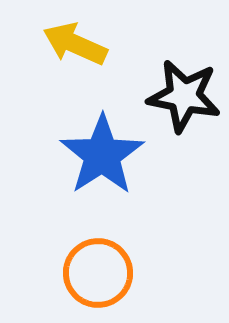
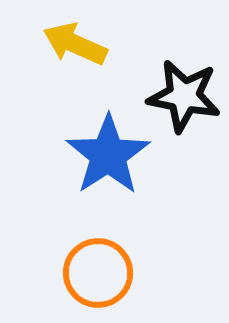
blue star: moved 6 px right
